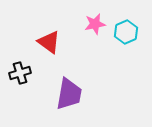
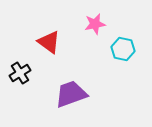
cyan hexagon: moved 3 px left, 17 px down; rotated 25 degrees counterclockwise
black cross: rotated 15 degrees counterclockwise
purple trapezoid: moved 2 px right; rotated 120 degrees counterclockwise
